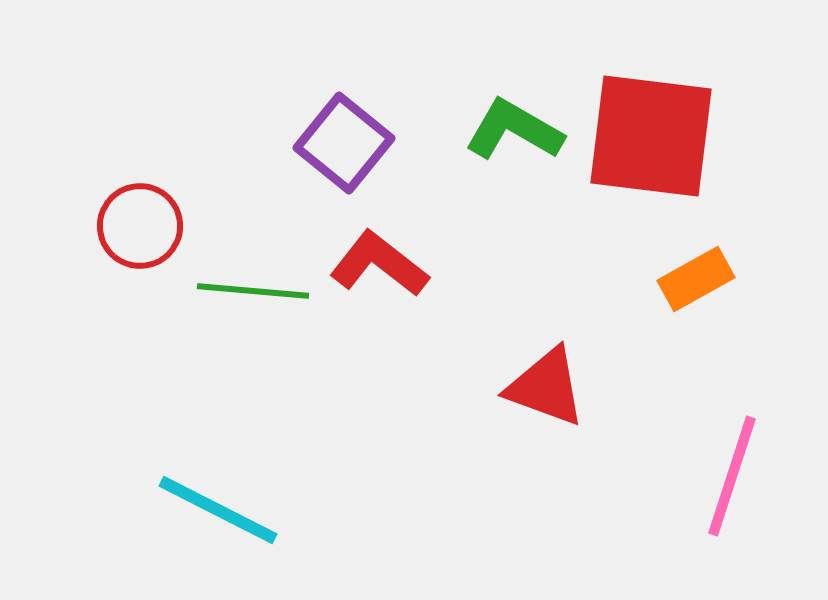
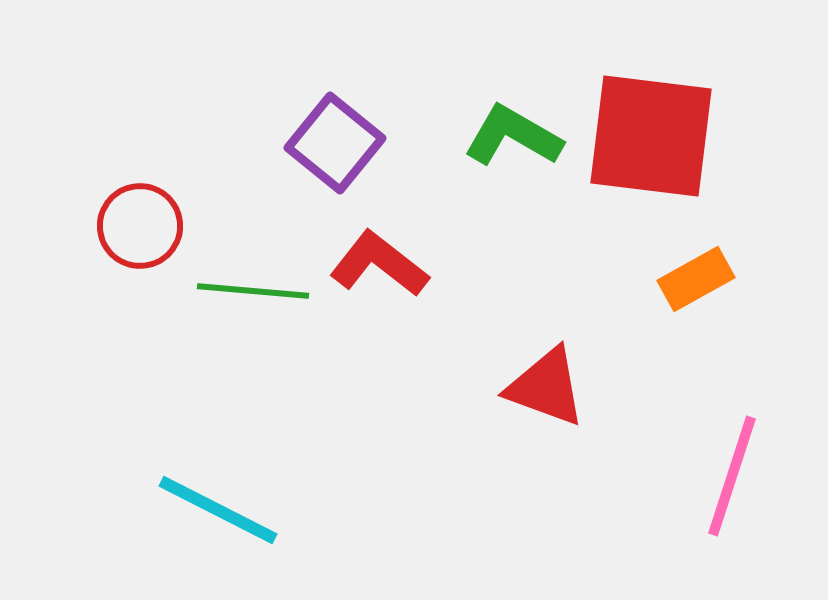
green L-shape: moved 1 px left, 6 px down
purple square: moved 9 px left
